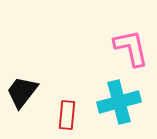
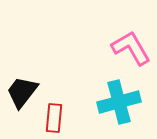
pink L-shape: rotated 18 degrees counterclockwise
red rectangle: moved 13 px left, 3 px down
